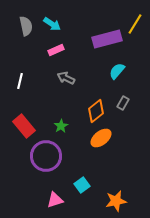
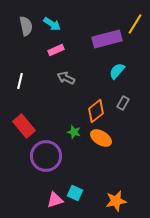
green star: moved 13 px right, 6 px down; rotated 24 degrees counterclockwise
orange ellipse: rotated 70 degrees clockwise
cyan square: moved 7 px left, 8 px down; rotated 28 degrees counterclockwise
